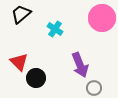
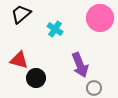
pink circle: moved 2 px left
red triangle: moved 2 px up; rotated 30 degrees counterclockwise
